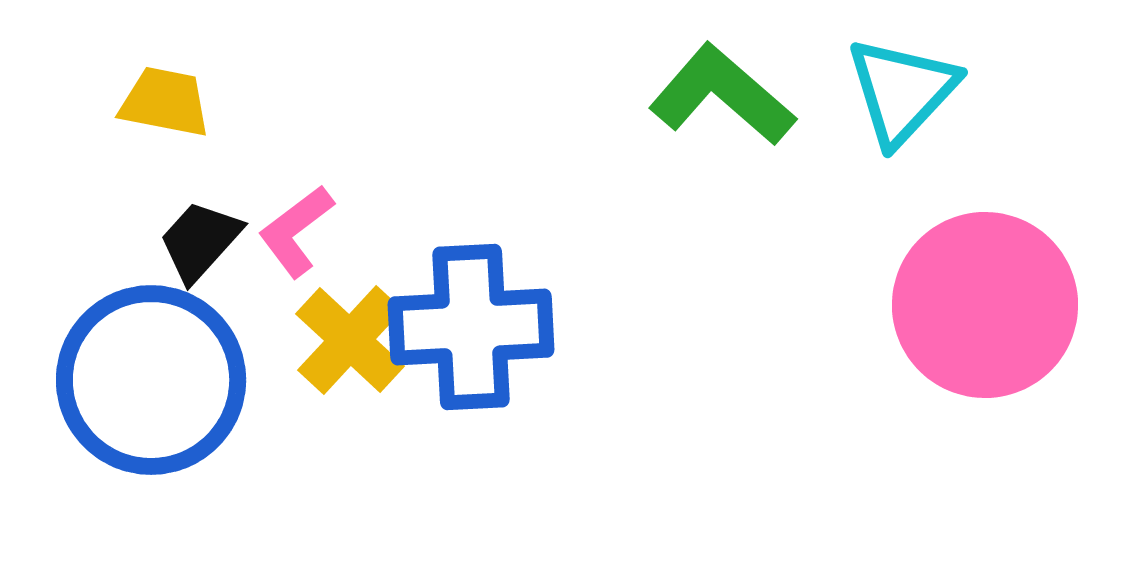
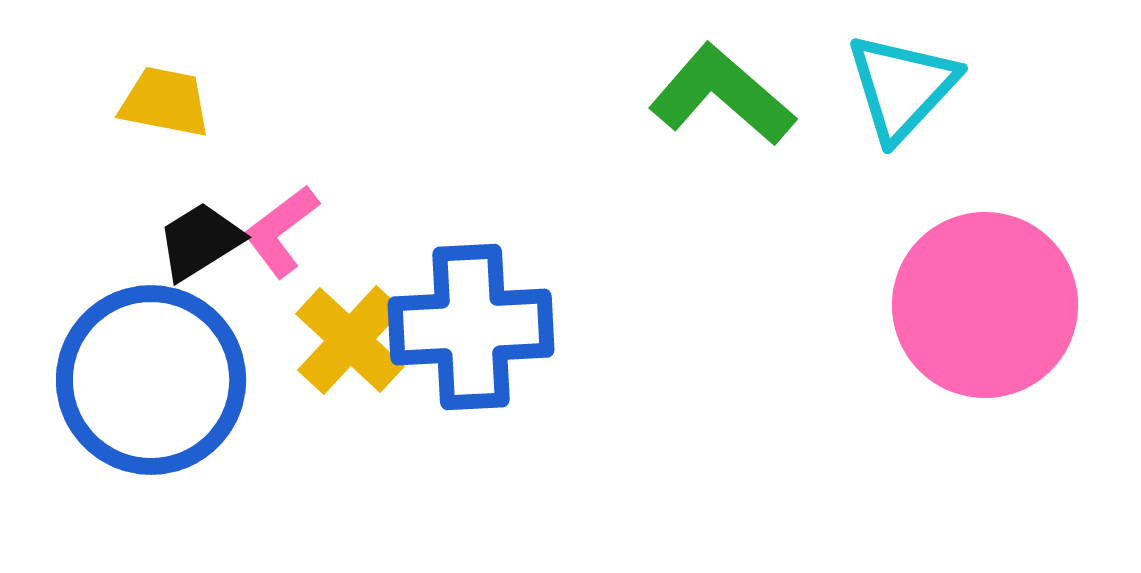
cyan triangle: moved 4 px up
pink L-shape: moved 15 px left
black trapezoid: rotated 16 degrees clockwise
